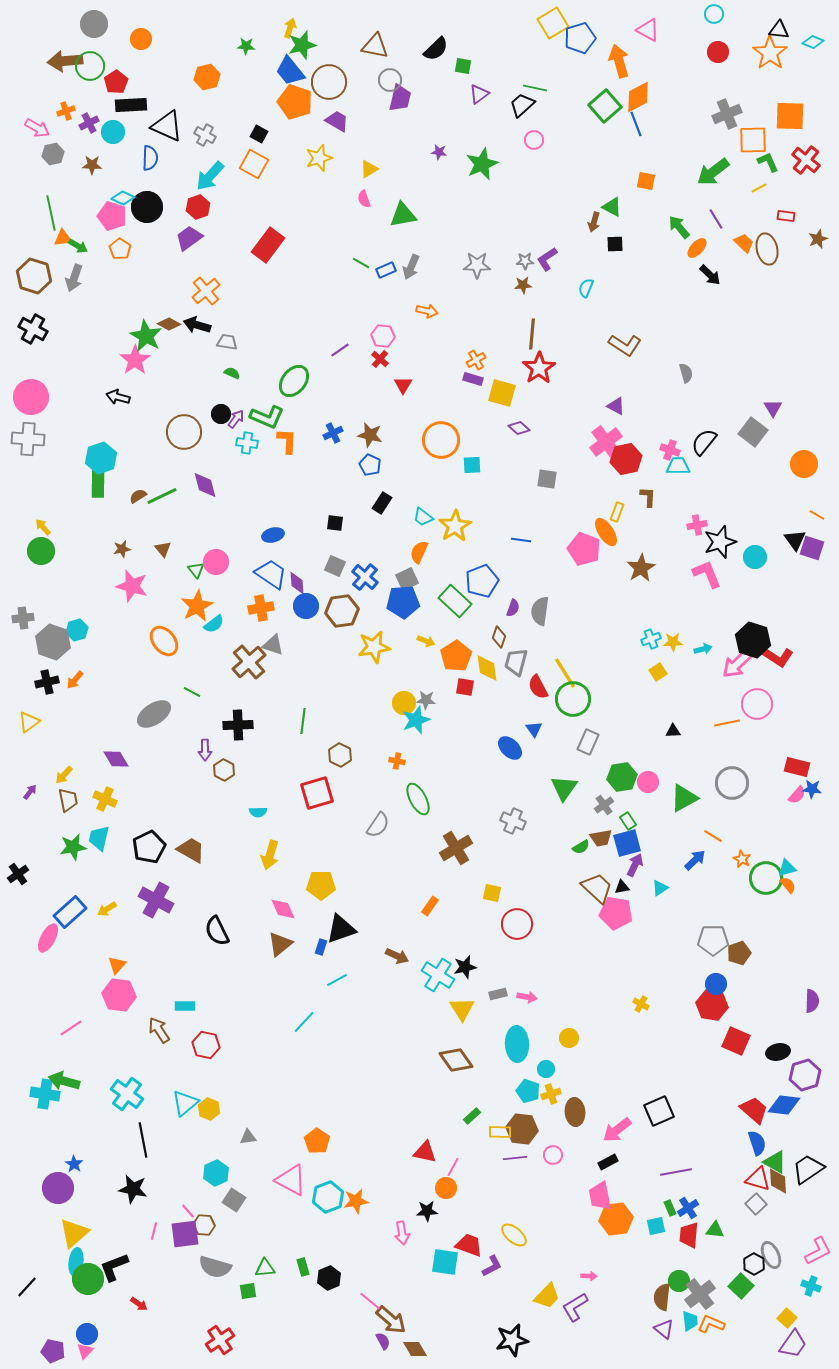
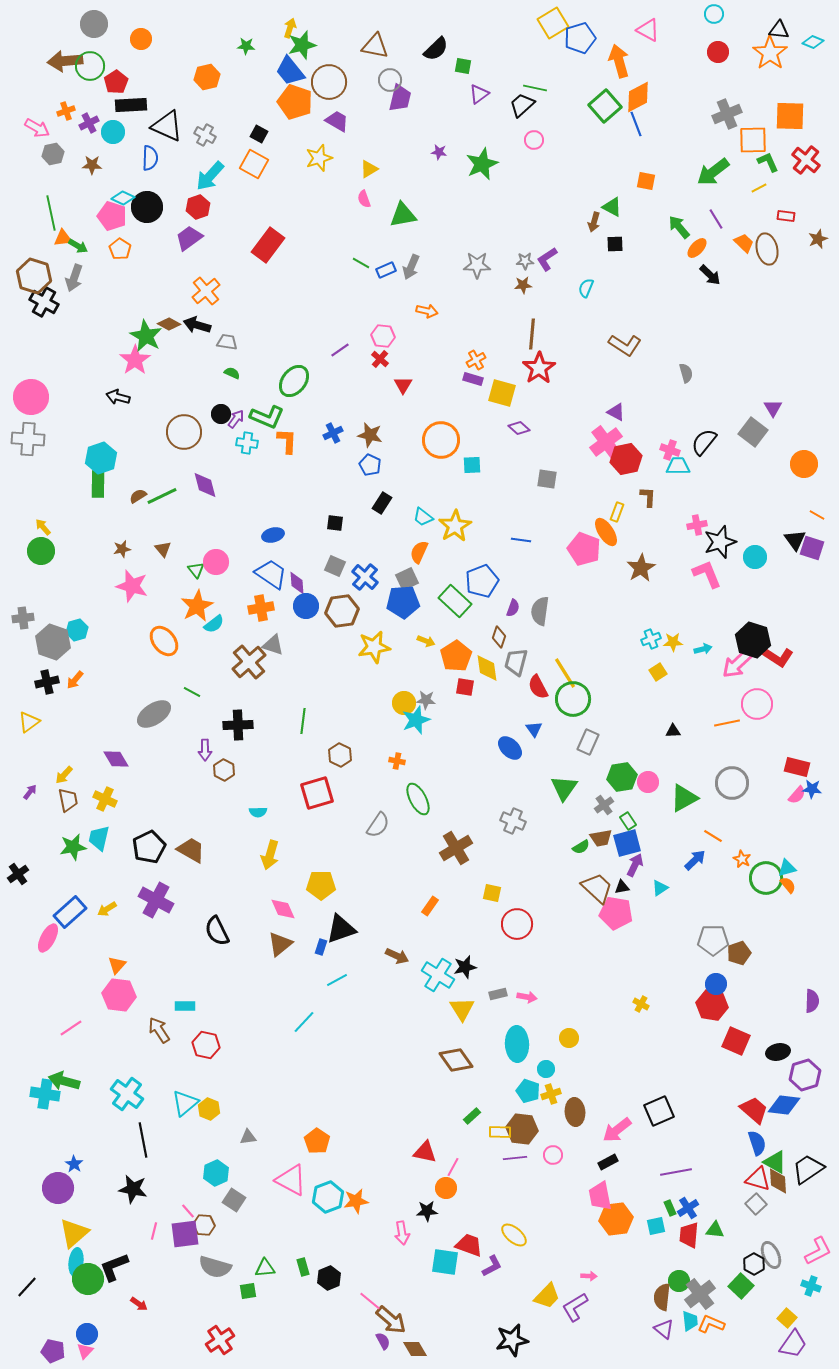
black cross at (33, 329): moved 11 px right, 27 px up
purple triangle at (616, 406): moved 6 px down
